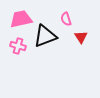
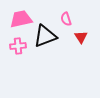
pink cross: rotated 21 degrees counterclockwise
